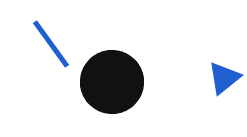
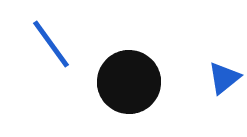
black circle: moved 17 px right
